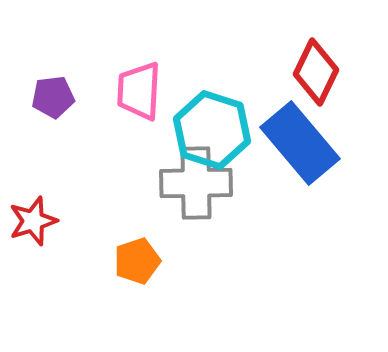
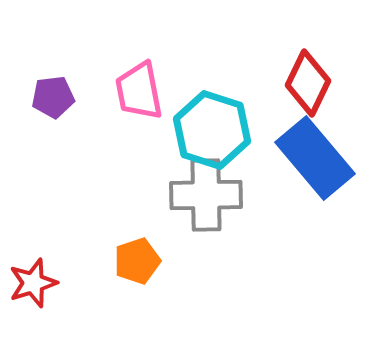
red diamond: moved 8 px left, 11 px down
pink trapezoid: rotated 14 degrees counterclockwise
blue rectangle: moved 15 px right, 15 px down
gray cross: moved 10 px right, 12 px down
red star: moved 62 px down
